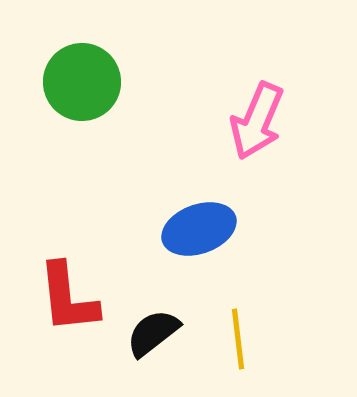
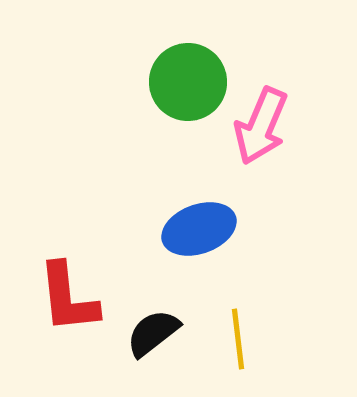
green circle: moved 106 px right
pink arrow: moved 4 px right, 5 px down
